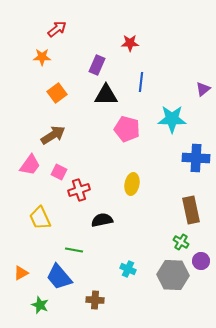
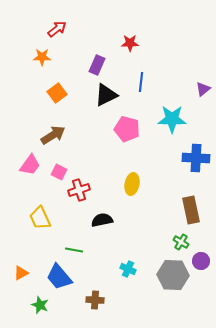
black triangle: rotated 25 degrees counterclockwise
